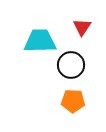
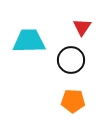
cyan trapezoid: moved 11 px left
black circle: moved 5 px up
